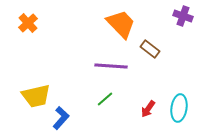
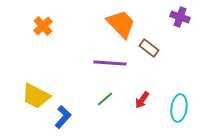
purple cross: moved 3 px left, 1 px down
orange cross: moved 15 px right, 3 px down
brown rectangle: moved 1 px left, 1 px up
purple line: moved 1 px left, 3 px up
yellow trapezoid: rotated 40 degrees clockwise
red arrow: moved 6 px left, 9 px up
blue L-shape: moved 2 px right, 1 px up
